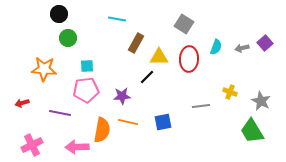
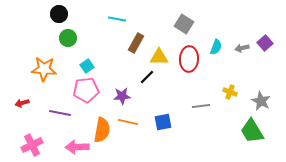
cyan square: rotated 32 degrees counterclockwise
